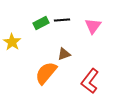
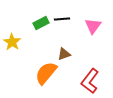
black line: moved 1 px up
